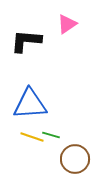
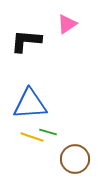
green line: moved 3 px left, 3 px up
